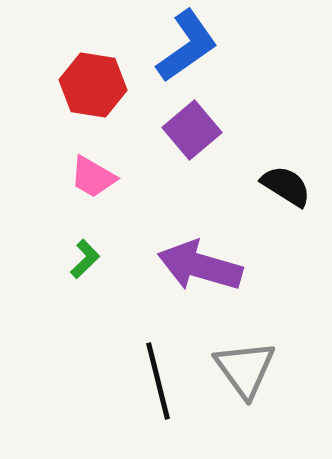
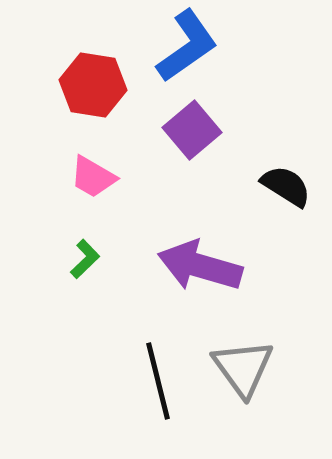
gray triangle: moved 2 px left, 1 px up
